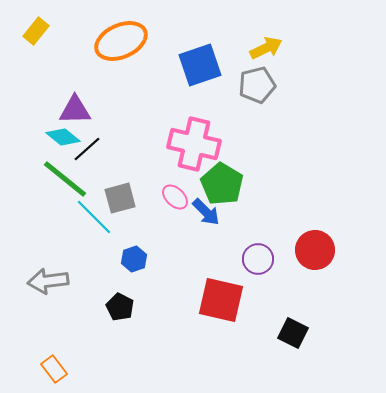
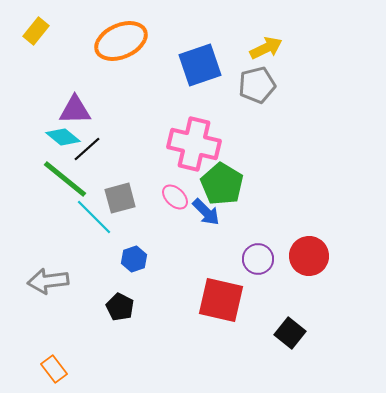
red circle: moved 6 px left, 6 px down
black square: moved 3 px left; rotated 12 degrees clockwise
